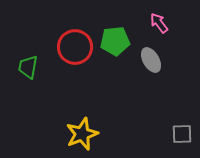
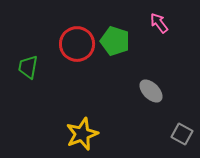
green pentagon: rotated 24 degrees clockwise
red circle: moved 2 px right, 3 px up
gray ellipse: moved 31 px down; rotated 15 degrees counterclockwise
gray square: rotated 30 degrees clockwise
